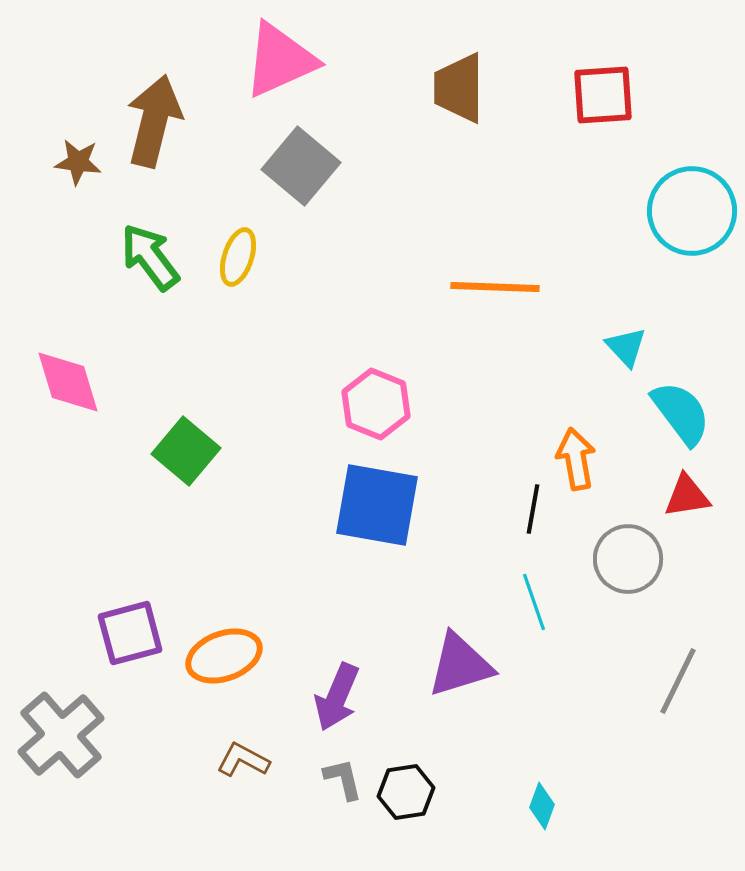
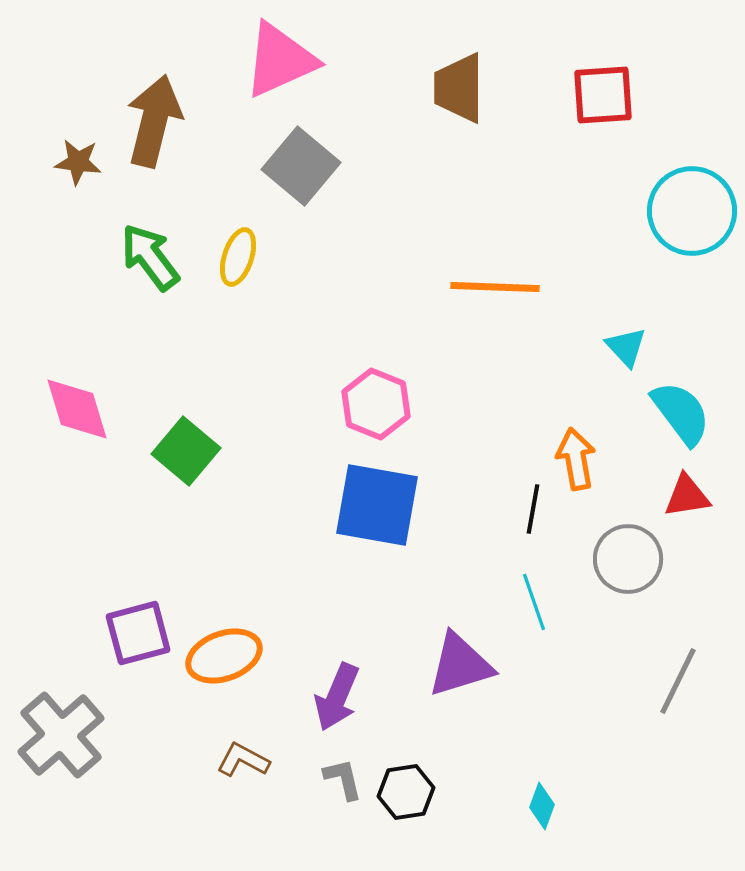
pink diamond: moved 9 px right, 27 px down
purple square: moved 8 px right
